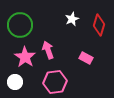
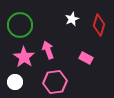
pink star: moved 1 px left
